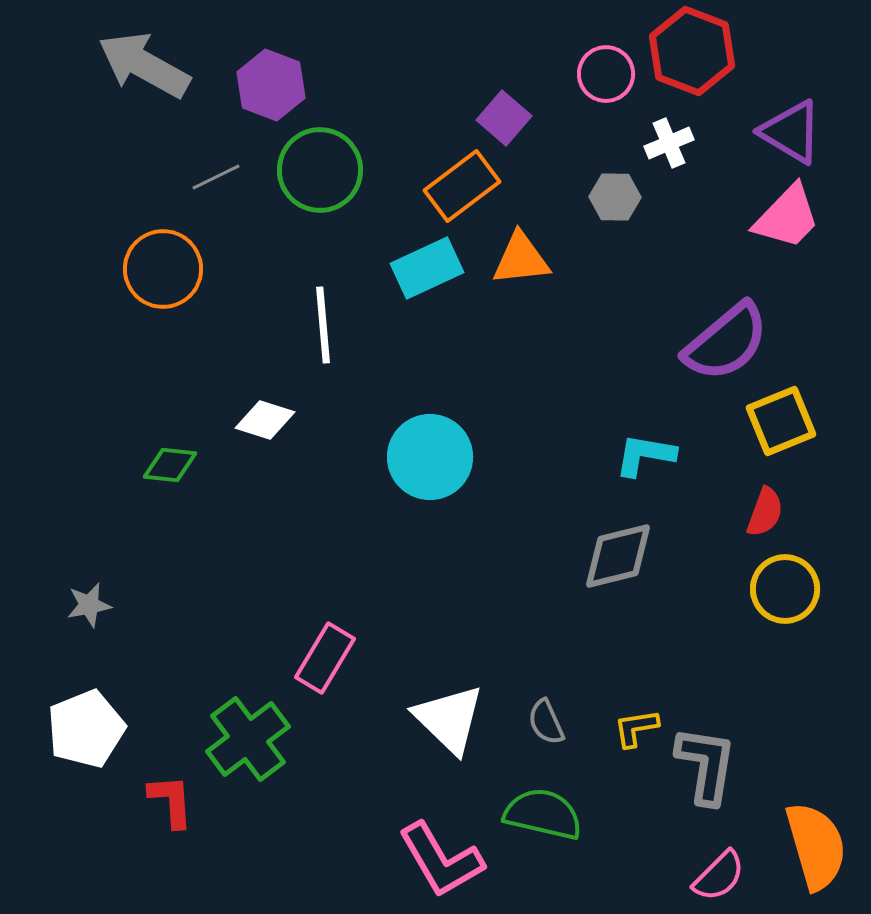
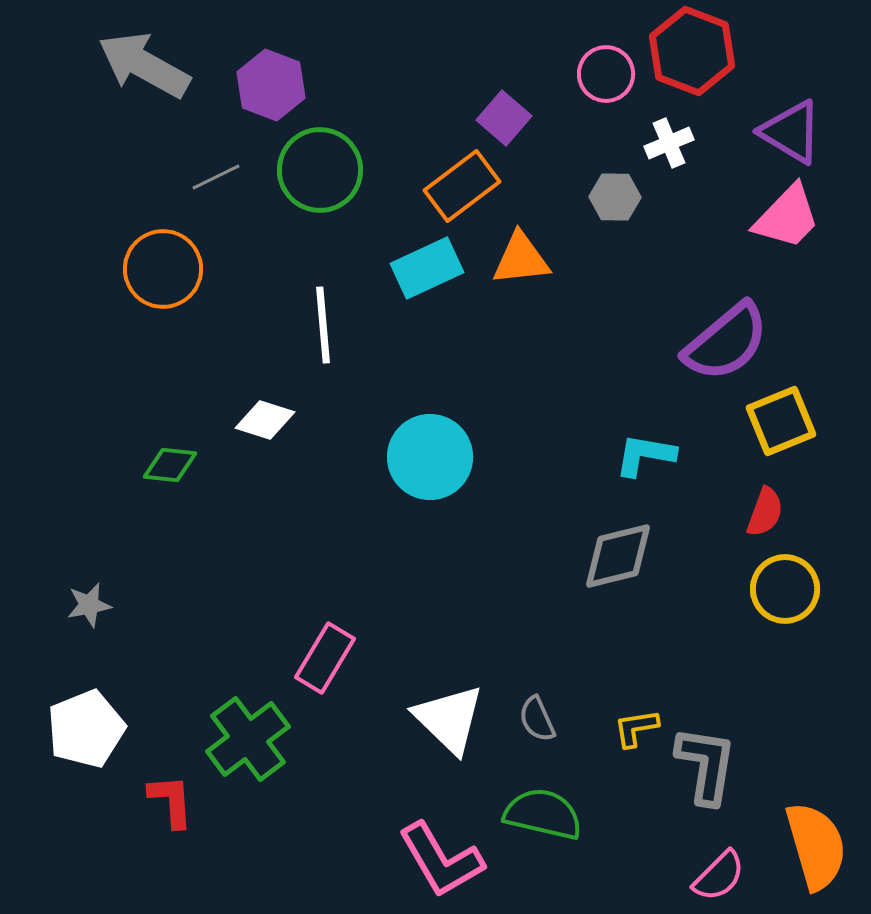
gray semicircle: moved 9 px left, 3 px up
